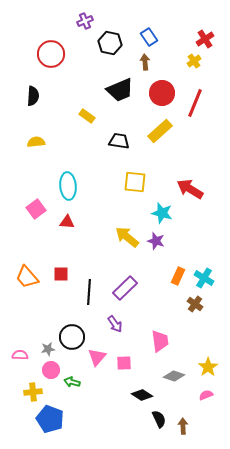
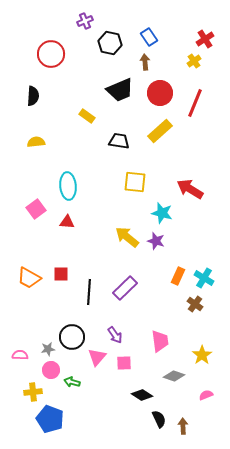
red circle at (162, 93): moved 2 px left
orange trapezoid at (27, 277): moved 2 px right, 1 px down; rotated 20 degrees counterclockwise
purple arrow at (115, 324): moved 11 px down
yellow star at (208, 367): moved 6 px left, 12 px up
